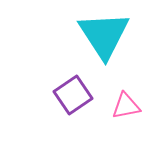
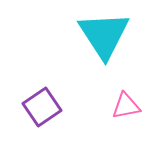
purple square: moved 31 px left, 12 px down
